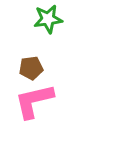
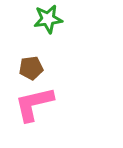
pink L-shape: moved 3 px down
